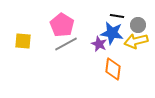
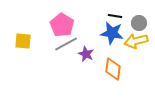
black line: moved 2 px left
gray circle: moved 1 px right, 2 px up
purple star: moved 13 px left, 10 px down
